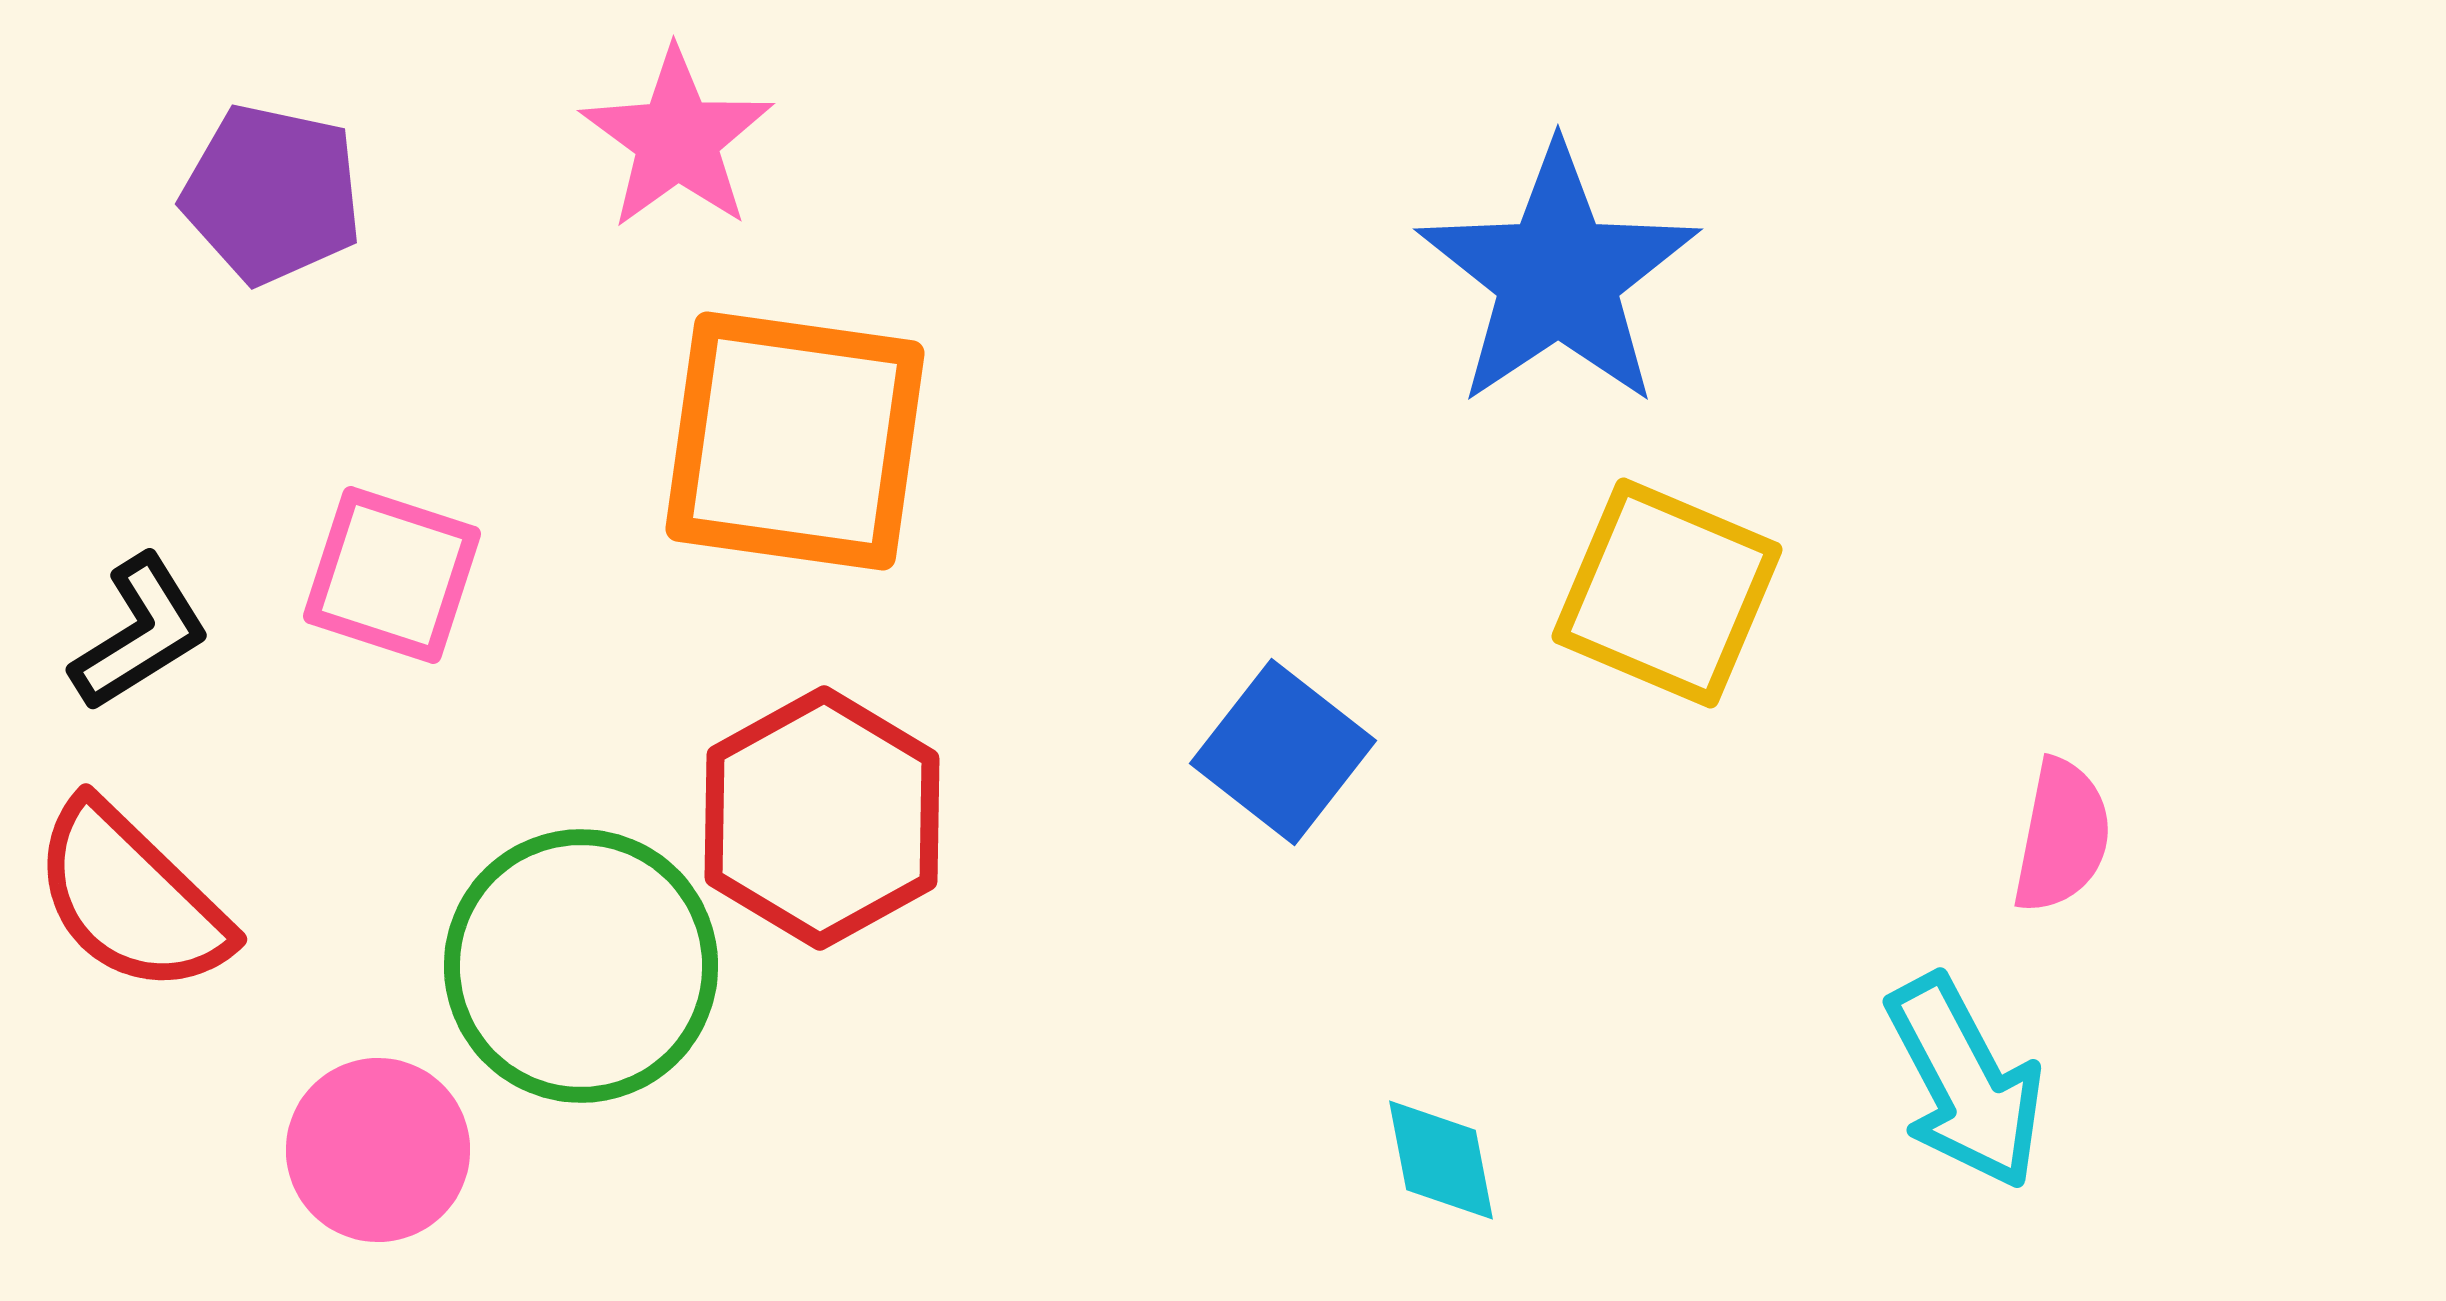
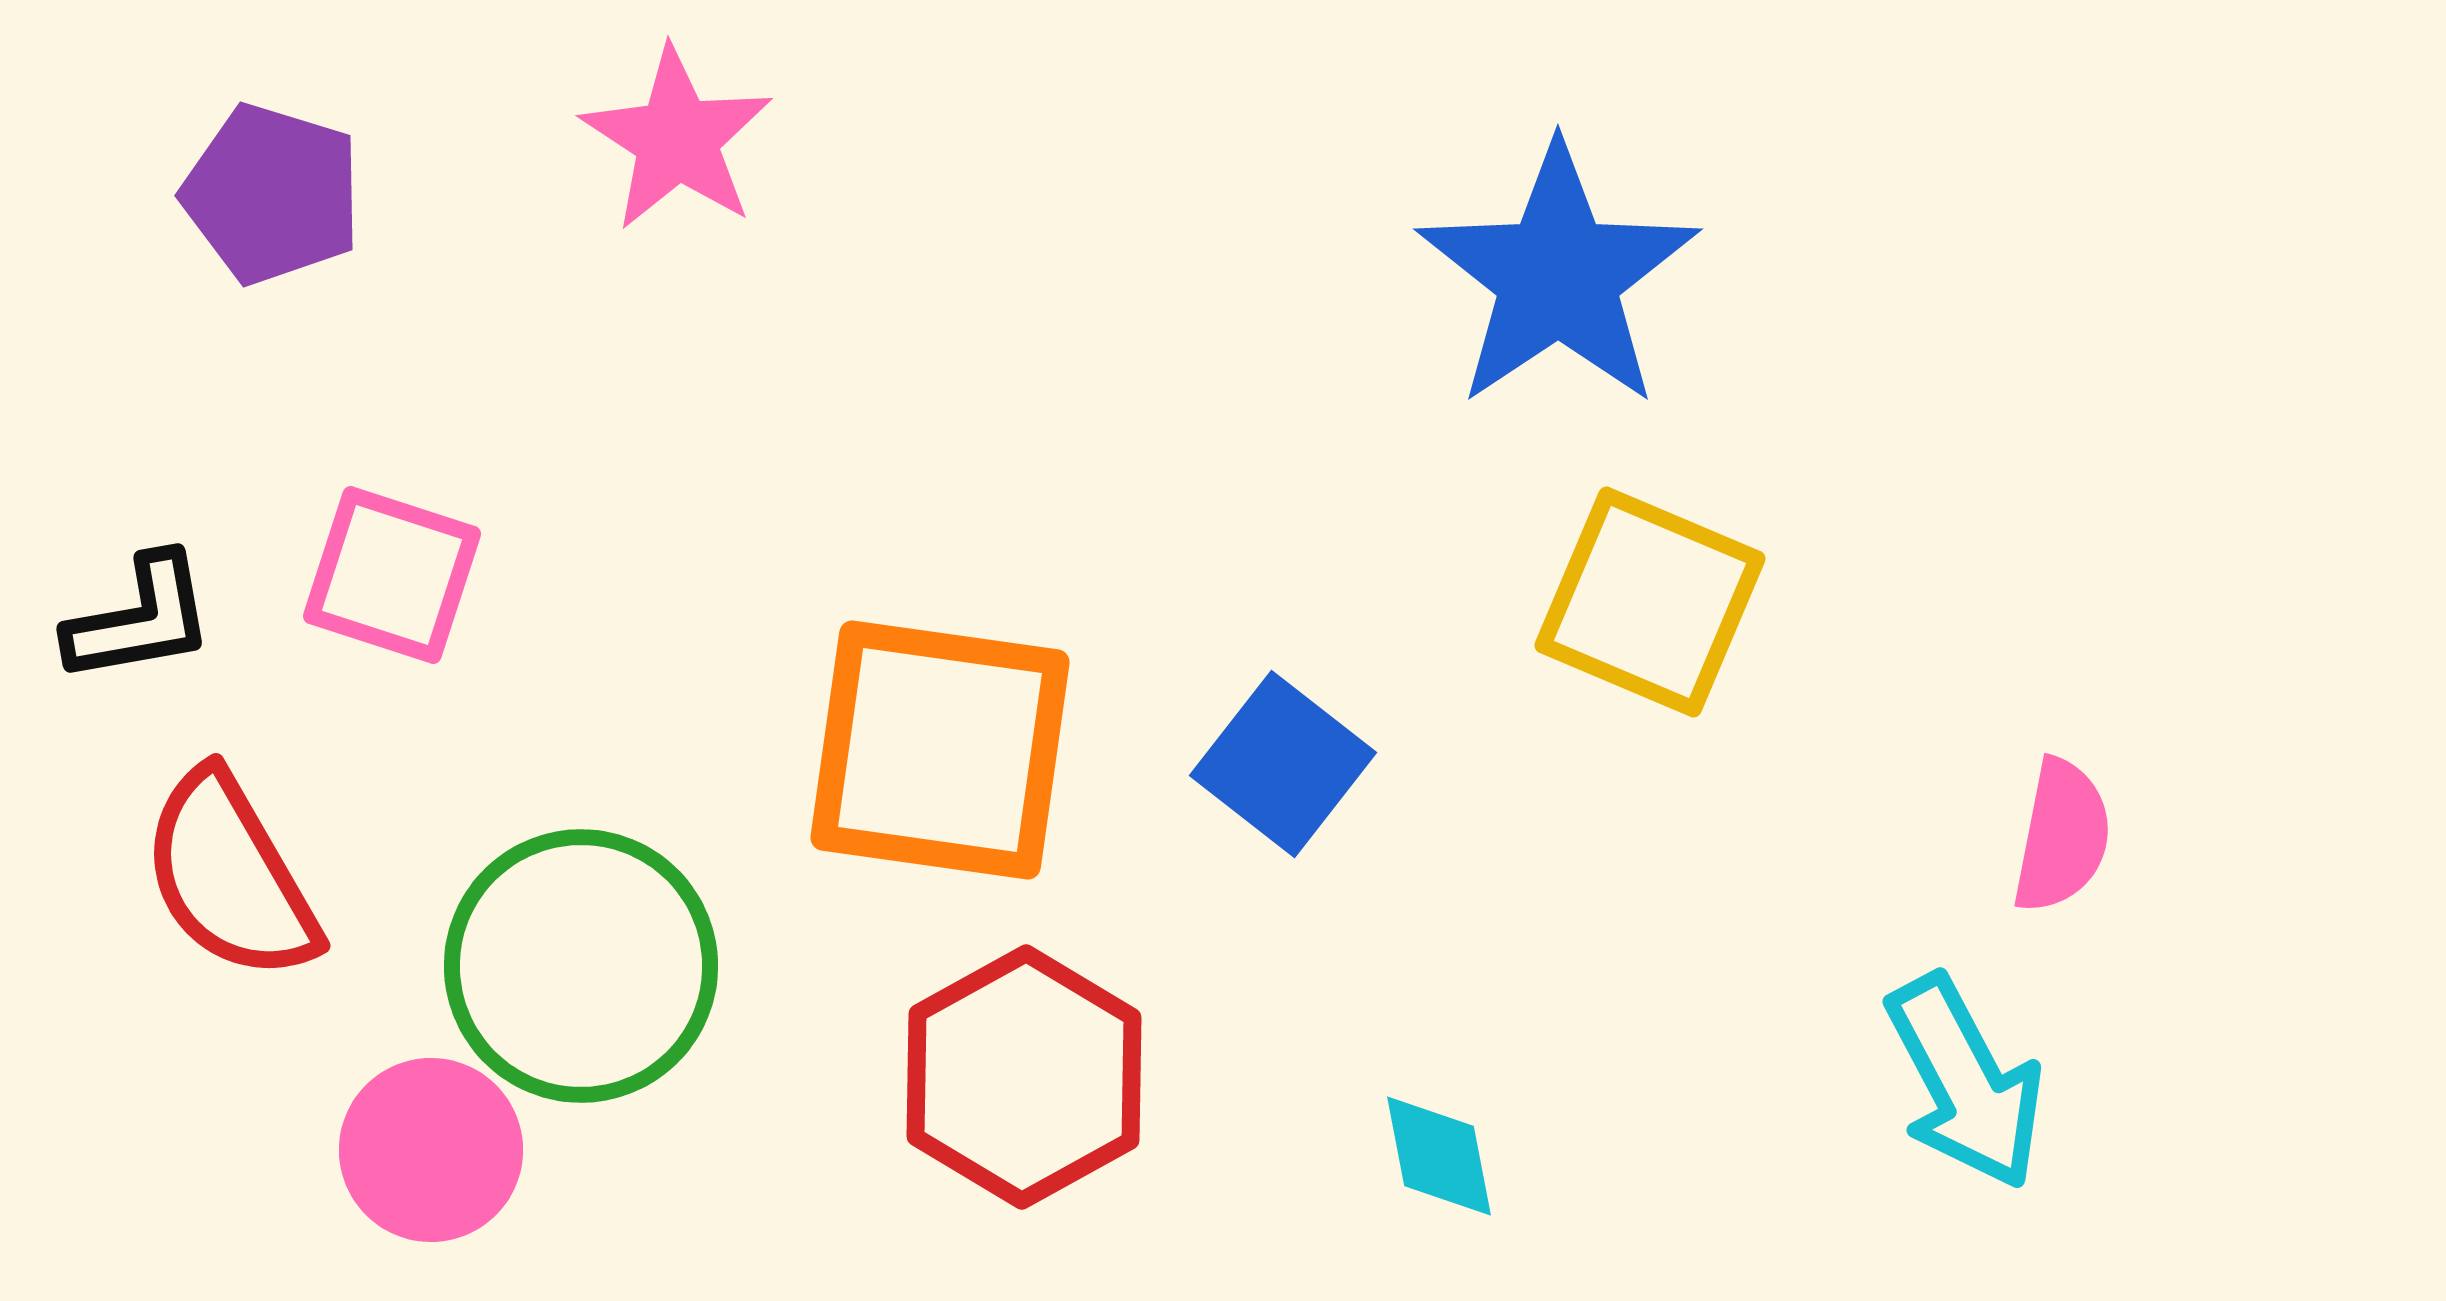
pink star: rotated 3 degrees counterclockwise
purple pentagon: rotated 5 degrees clockwise
orange square: moved 145 px right, 309 px down
yellow square: moved 17 px left, 9 px down
black L-shape: moved 14 px up; rotated 22 degrees clockwise
blue square: moved 12 px down
red hexagon: moved 202 px right, 259 px down
red semicircle: moved 99 px right, 22 px up; rotated 16 degrees clockwise
pink circle: moved 53 px right
cyan diamond: moved 2 px left, 4 px up
